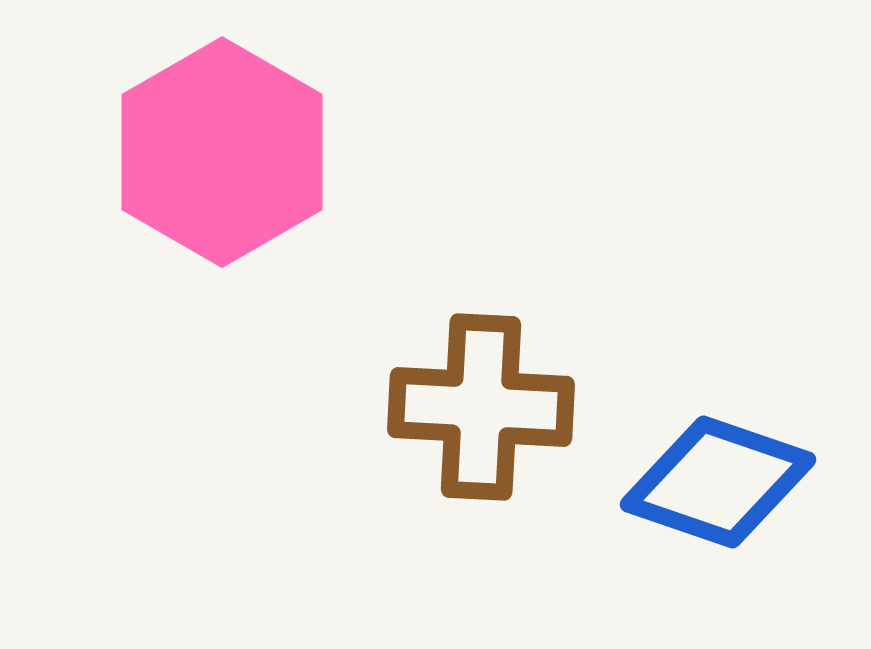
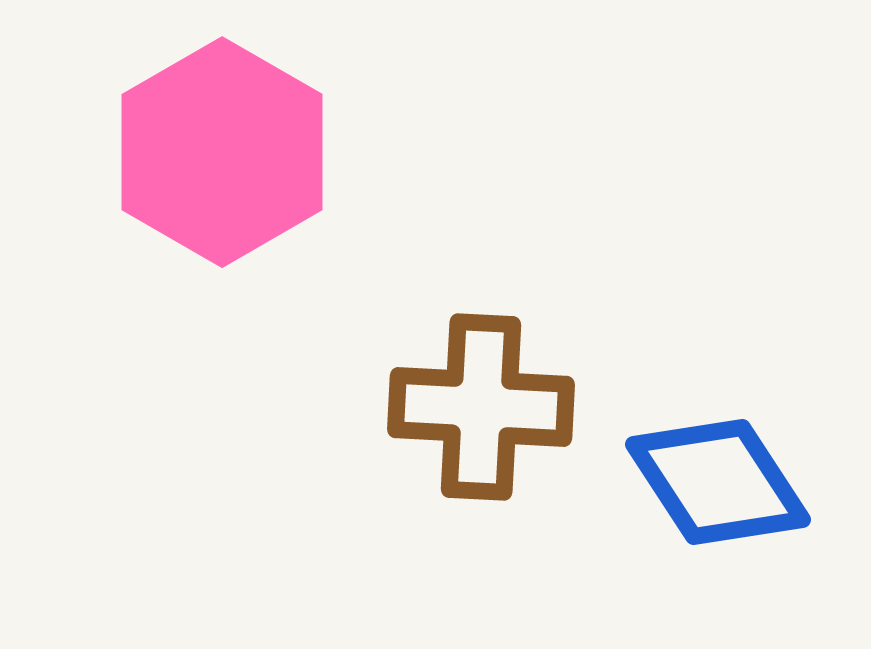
blue diamond: rotated 38 degrees clockwise
